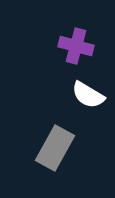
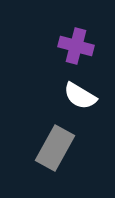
white semicircle: moved 8 px left, 1 px down
